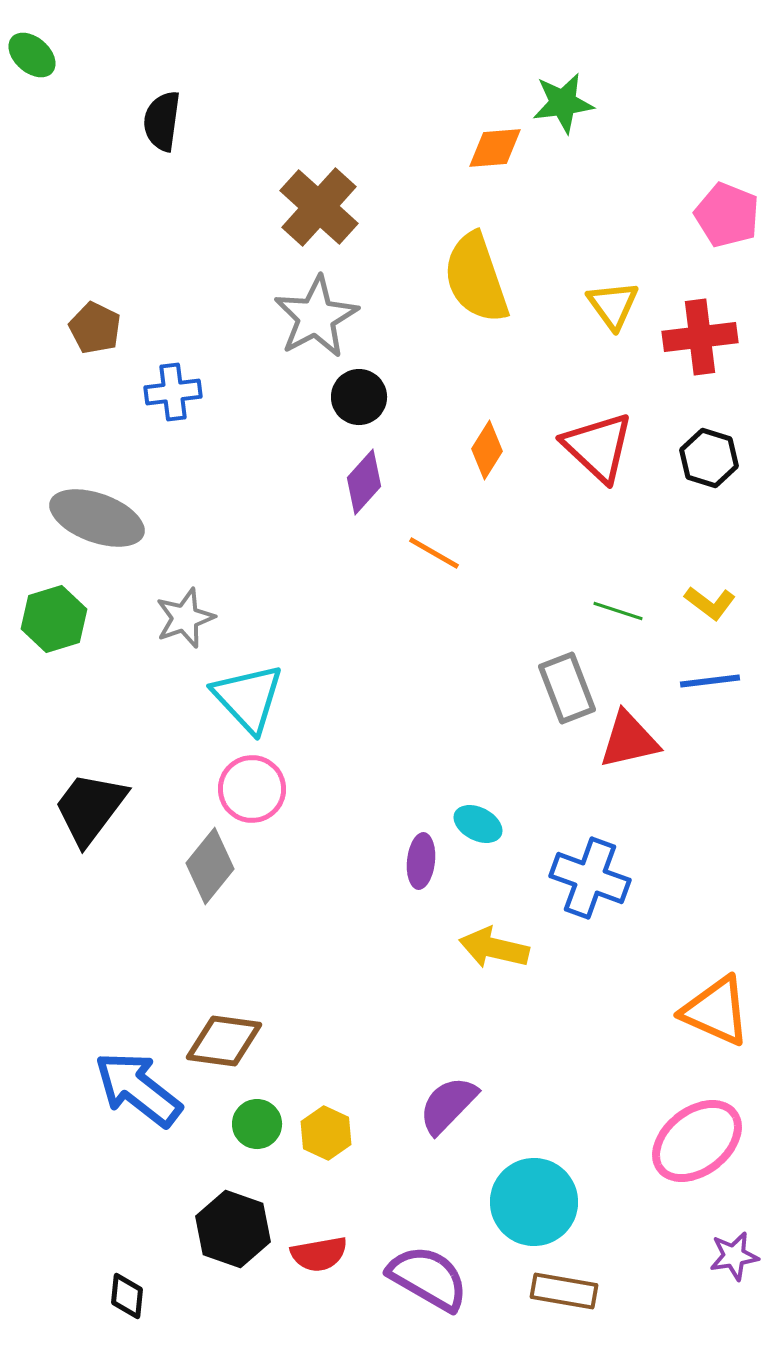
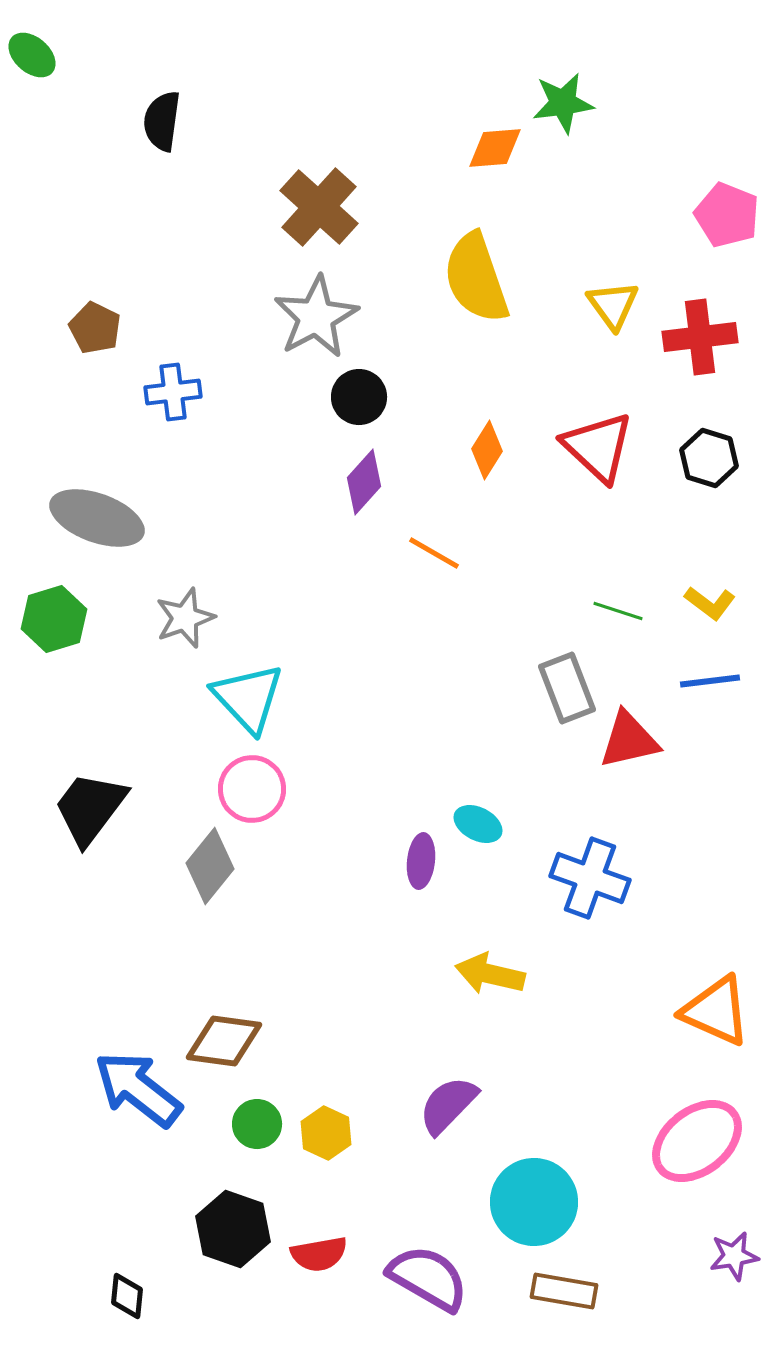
yellow arrow at (494, 948): moved 4 px left, 26 px down
